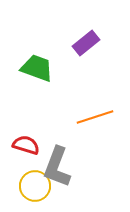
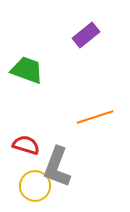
purple rectangle: moved 8 px up
green trapezoid: moved 10 px left, 2 px down
